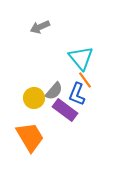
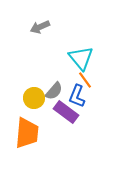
blue L-shape: moved 2 px down
purple rectangle: moved 1 px right, 2 px down
orange trapezoid: moved 3 px left, 4 px up; rotated 36 degrees clockwise
